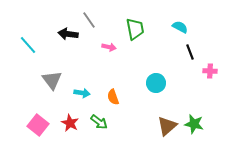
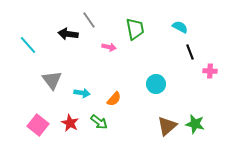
cyan circle: moved 1 px down
orange semicircle: moved 1 px right, 2 px down; rotated 119 degrees counterclockwise
green star: moved 1 px right
